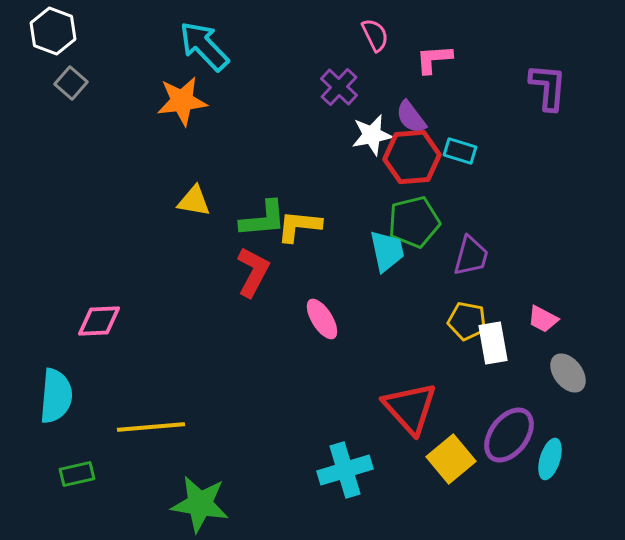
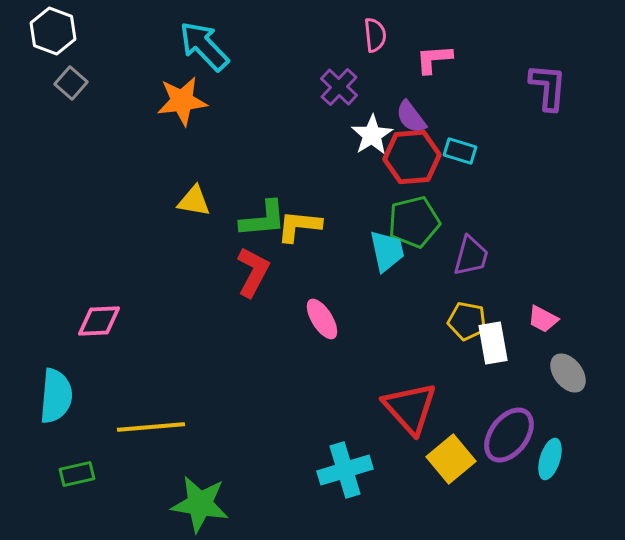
pink semicircle: rotated 20 degrees clockwise
white star: rotated 21 degrees counterclockwise
